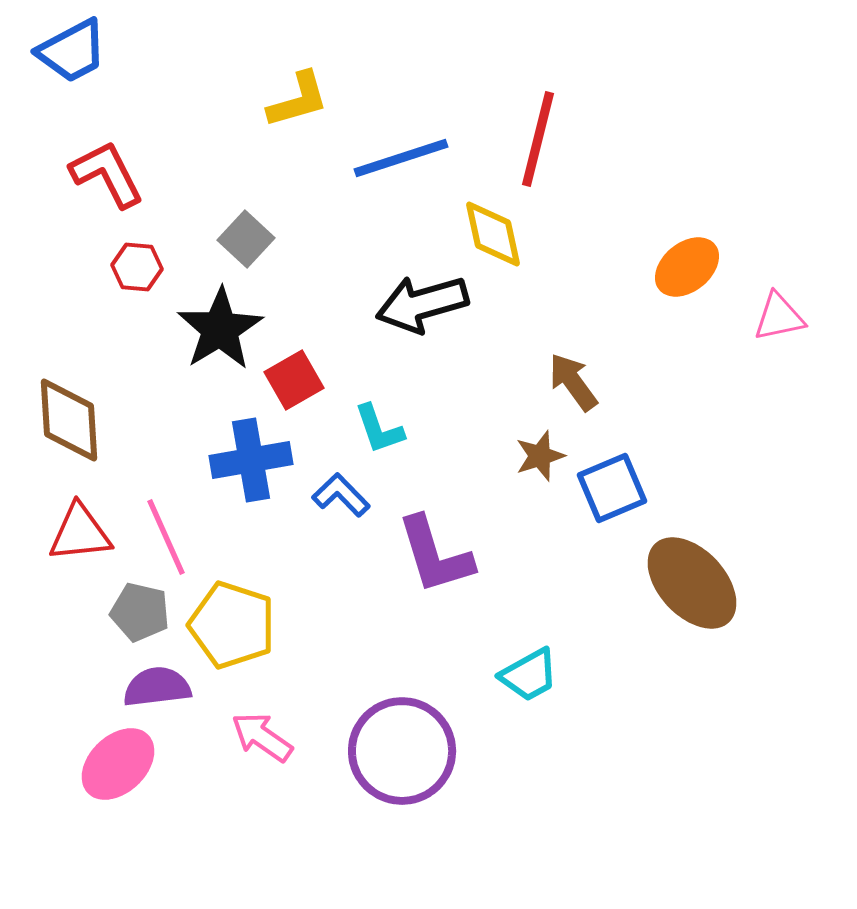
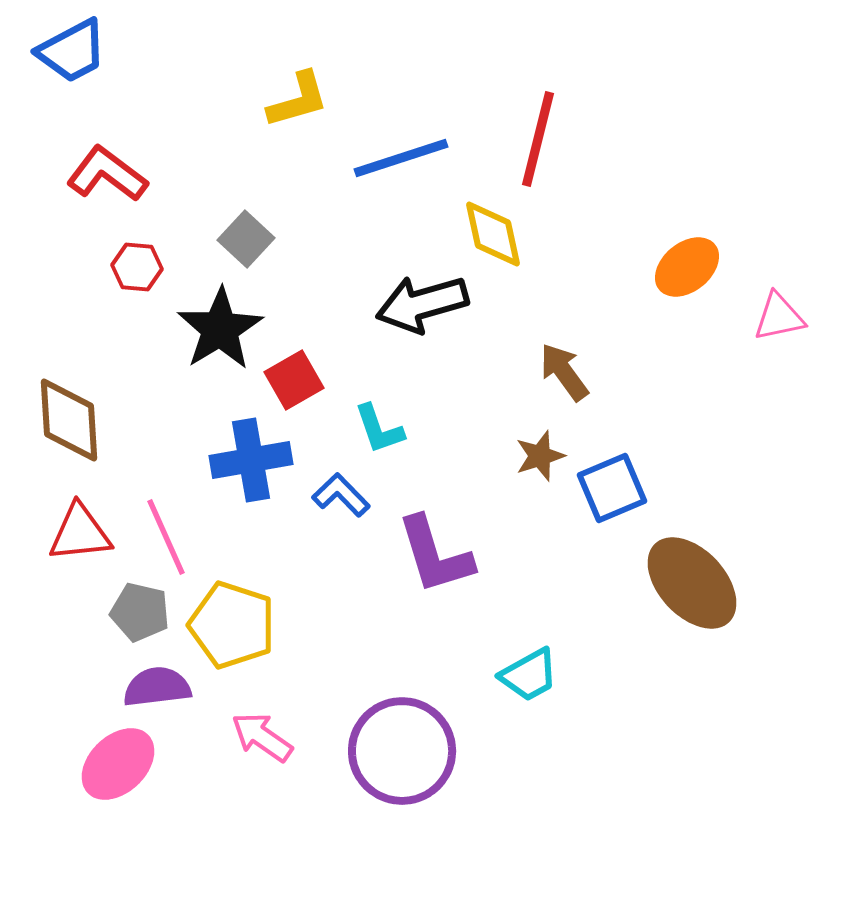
red L-shape: rotated 26 degrees counterclockwise
brown arrow: moved 9 px left, 10 px up
